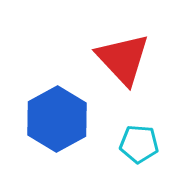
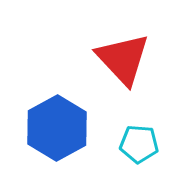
blue hexagon: moved 9 px down
